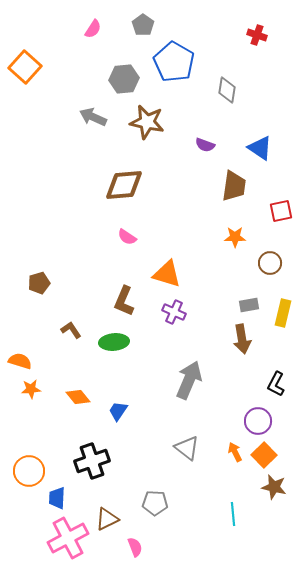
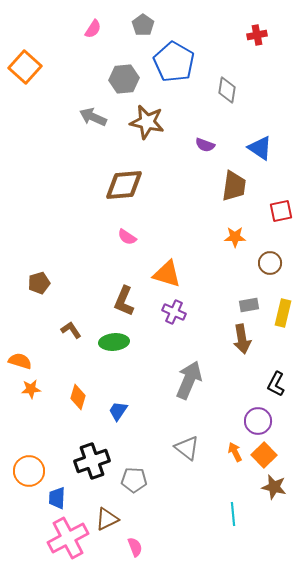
red cross at (257, 35): rotated 30 degrees counterclockwise
orange diamond at (78, 397): rotated 55 degrees clockwise
gray pentagon at (155, 503): moved 21 px left, 23 px up
